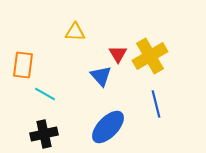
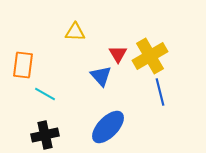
blue line: moved 4 px right, 12 px up
black cross: moved 1 px right, 1 px down
